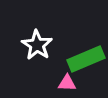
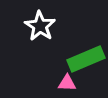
white star: moved 3 px right, 19 px up
